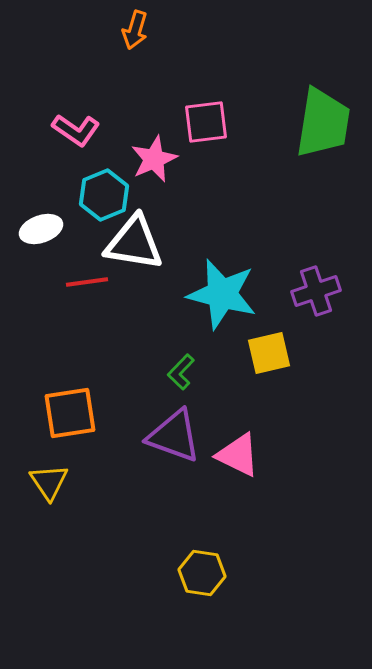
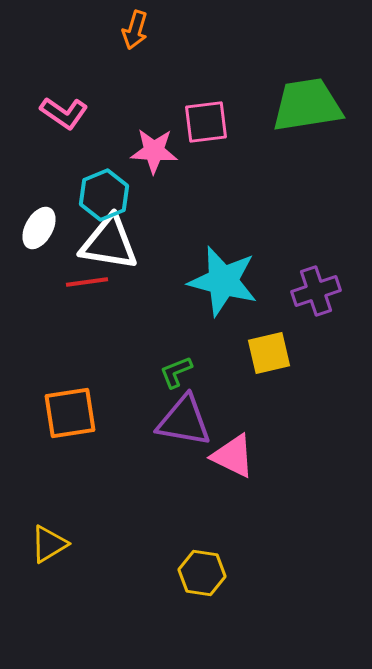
green trapezoid: moved 16 px left, 18 px up; rotated 108 degrees counterclockwise
pink L-shape: moved 12 px left, 17 px up
pink star: moved 8 px up; rotated 27 degrees clockwise
white ellipse: moved 2 px left, 1 px up; rotated 42 degrees counterclockwise
white triangle: moved 25 px left
cyan star: moved 1 px right, 13 px up
green L-shape: moved 5 px left; rotated 24 degrees clockwise
purple triangle: moved 10 px right, 15 px up; rotated 10 degrees counterclockwise
pink triangle: moved 5 px left, 1 px down
yellow triangle: moved 62 px down; rotated 33 degrees clockwise
